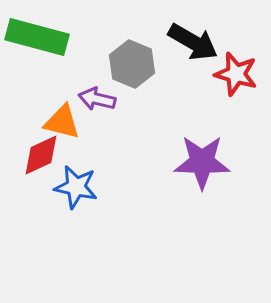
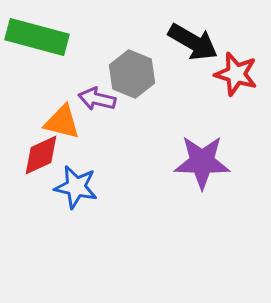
gray hexagon: moved 10 px down
